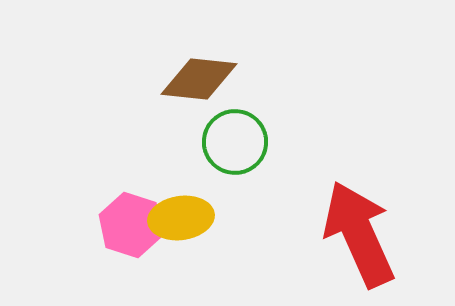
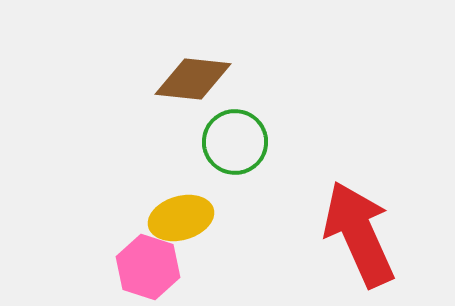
brown diamond: moved 6 px left
yellow ellipse: rotated 8 degrees counterclockwise
pink hexagon: moved 17 px right, 42 px down
